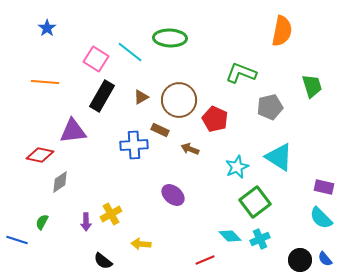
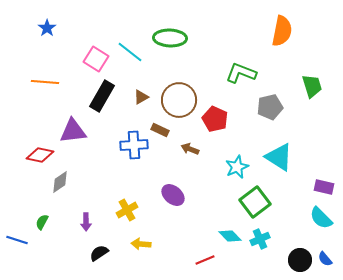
yellow cross: moved 16 px right, 4 px up
black semicircle: moved 4 px left, 8 px up; rotated 108 degrees clockwise
